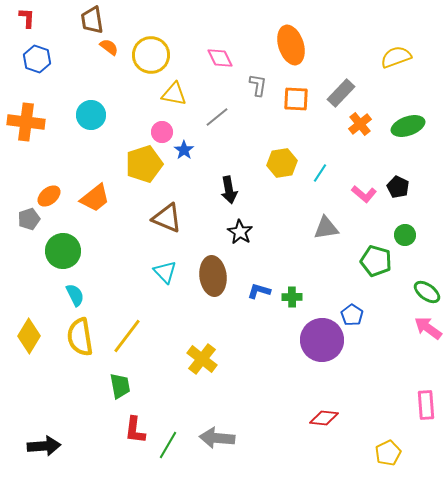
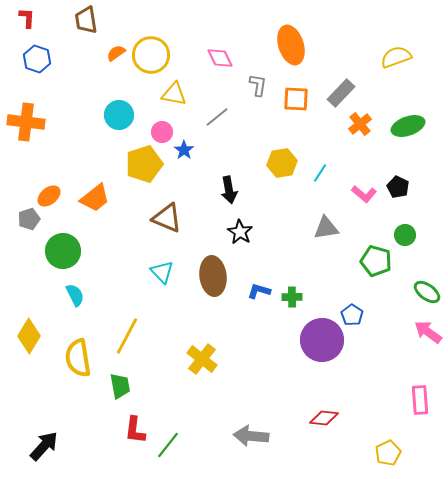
brown trapezoid at (92, 20): moved 6 px left
orange semicircle at (109, 47): moved 7 px right, 6 px down; rotated 72 degrees counterclockwise
cyan circle at (91, 115): moved 28 px right
cyan triangle at (165, 272): moved 3 px left
pink arrow at (428, 328): moved 4 px down
yellow line at (127, 336): rotated 9 degrees counterclockwise
yellow semicircle at (80, 337): moved 2 px left, 21 px down
pink rectangle at (426, 405): moved 6 px left, 5 px up
gray arrow at (217, 438): moved 34 px right, 2 px up
green line at (168, 445): rotated 8 degrees clockwise
black arrow at (44, 446): rotated 44 degrees counterclockwise
